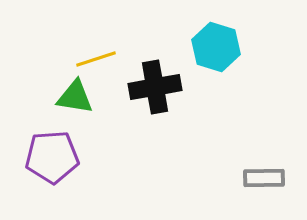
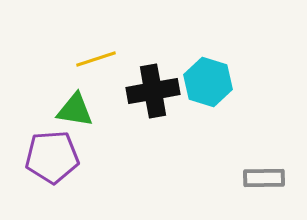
cyan hexagon: moved 8 px left, 35 px down
black cross: moved 2 px left, 4 px down
green triangle: moved 13 px down
